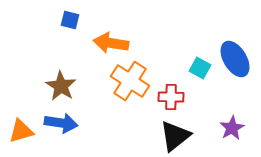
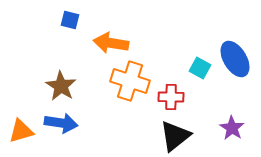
orange cross: rotated 15 degrees counterclockwise
purple star: rotated 10 degrees counterclockwise
